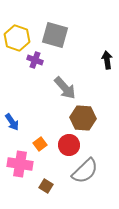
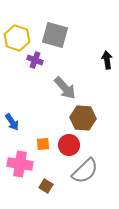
orange square: moved 3 px right; rotated 32 degrees clockwise
